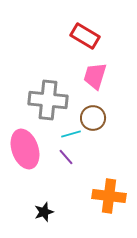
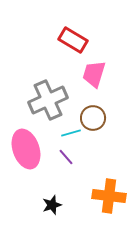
red rectangle: moved 12 px left, 4 px down
pink trapezoid: moved 1 px left, 2 px up
gray cross: rotated 30 degrees counterclockwise
cyan line: moved 1 px up
pink ellipse: moved 1 px right
black star: moved 8 px right, 7 px up
